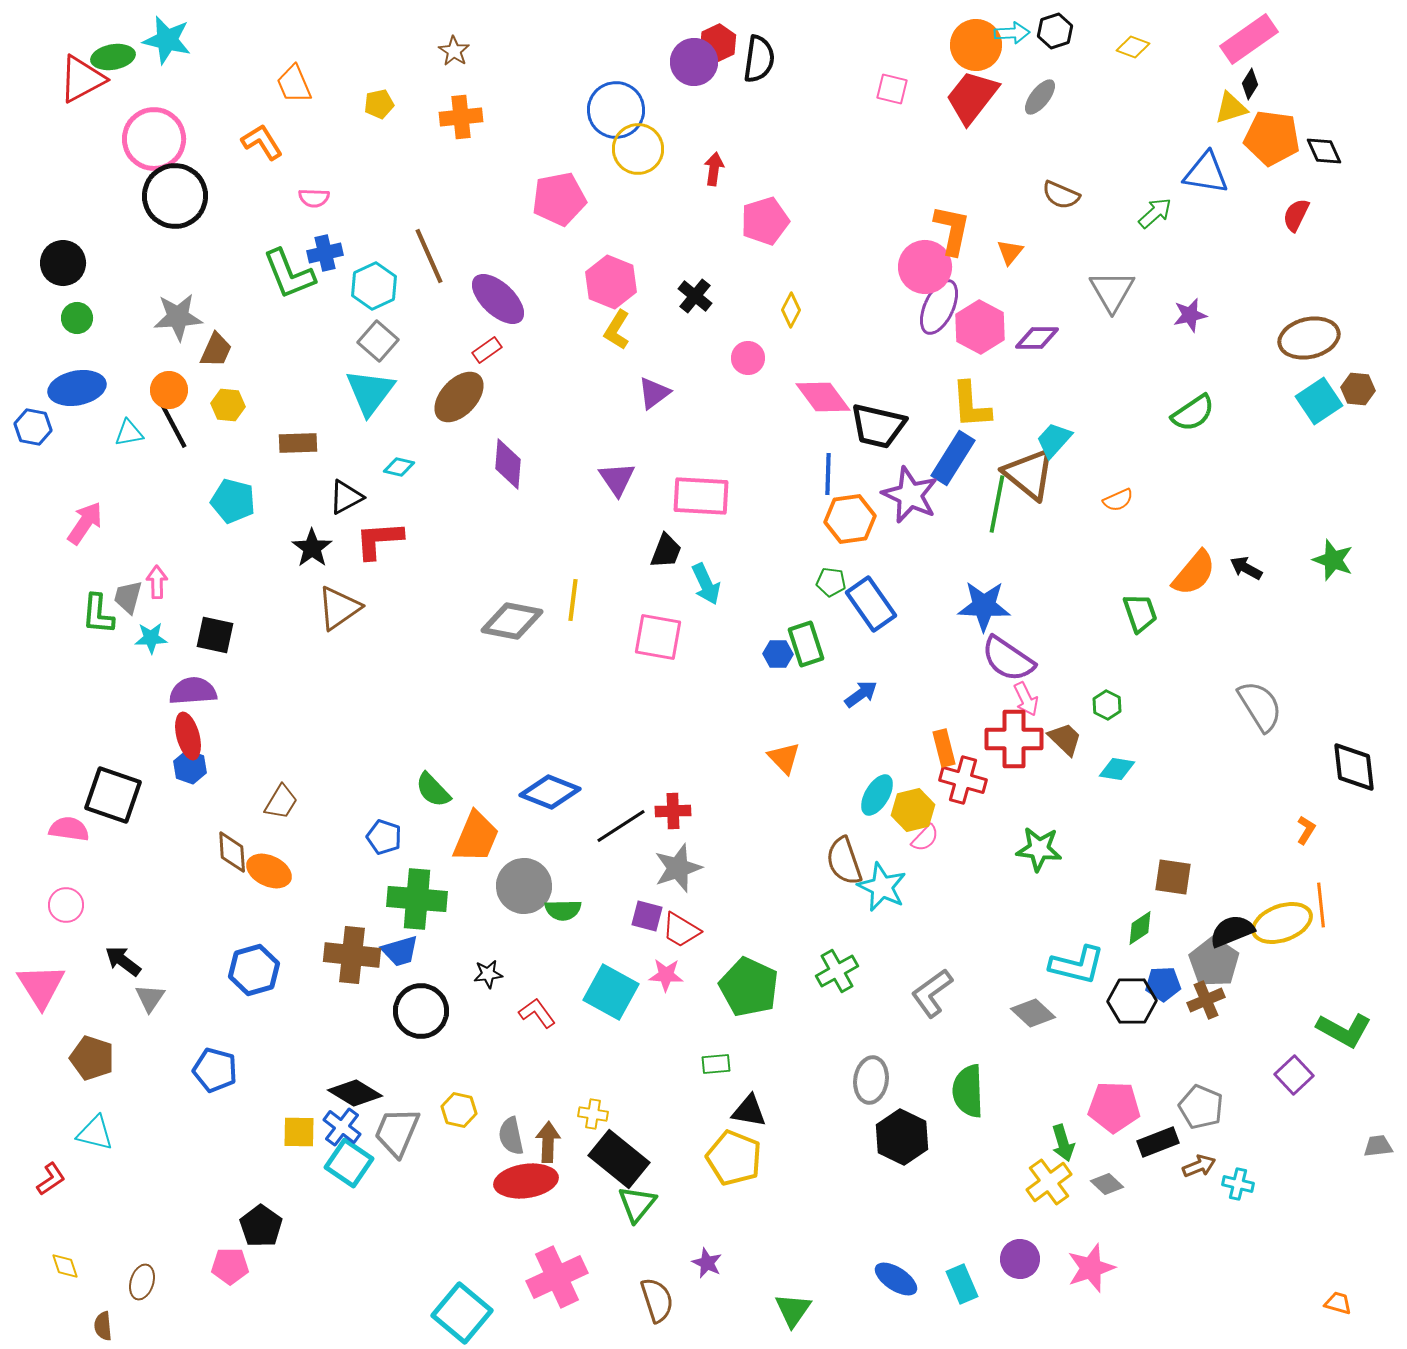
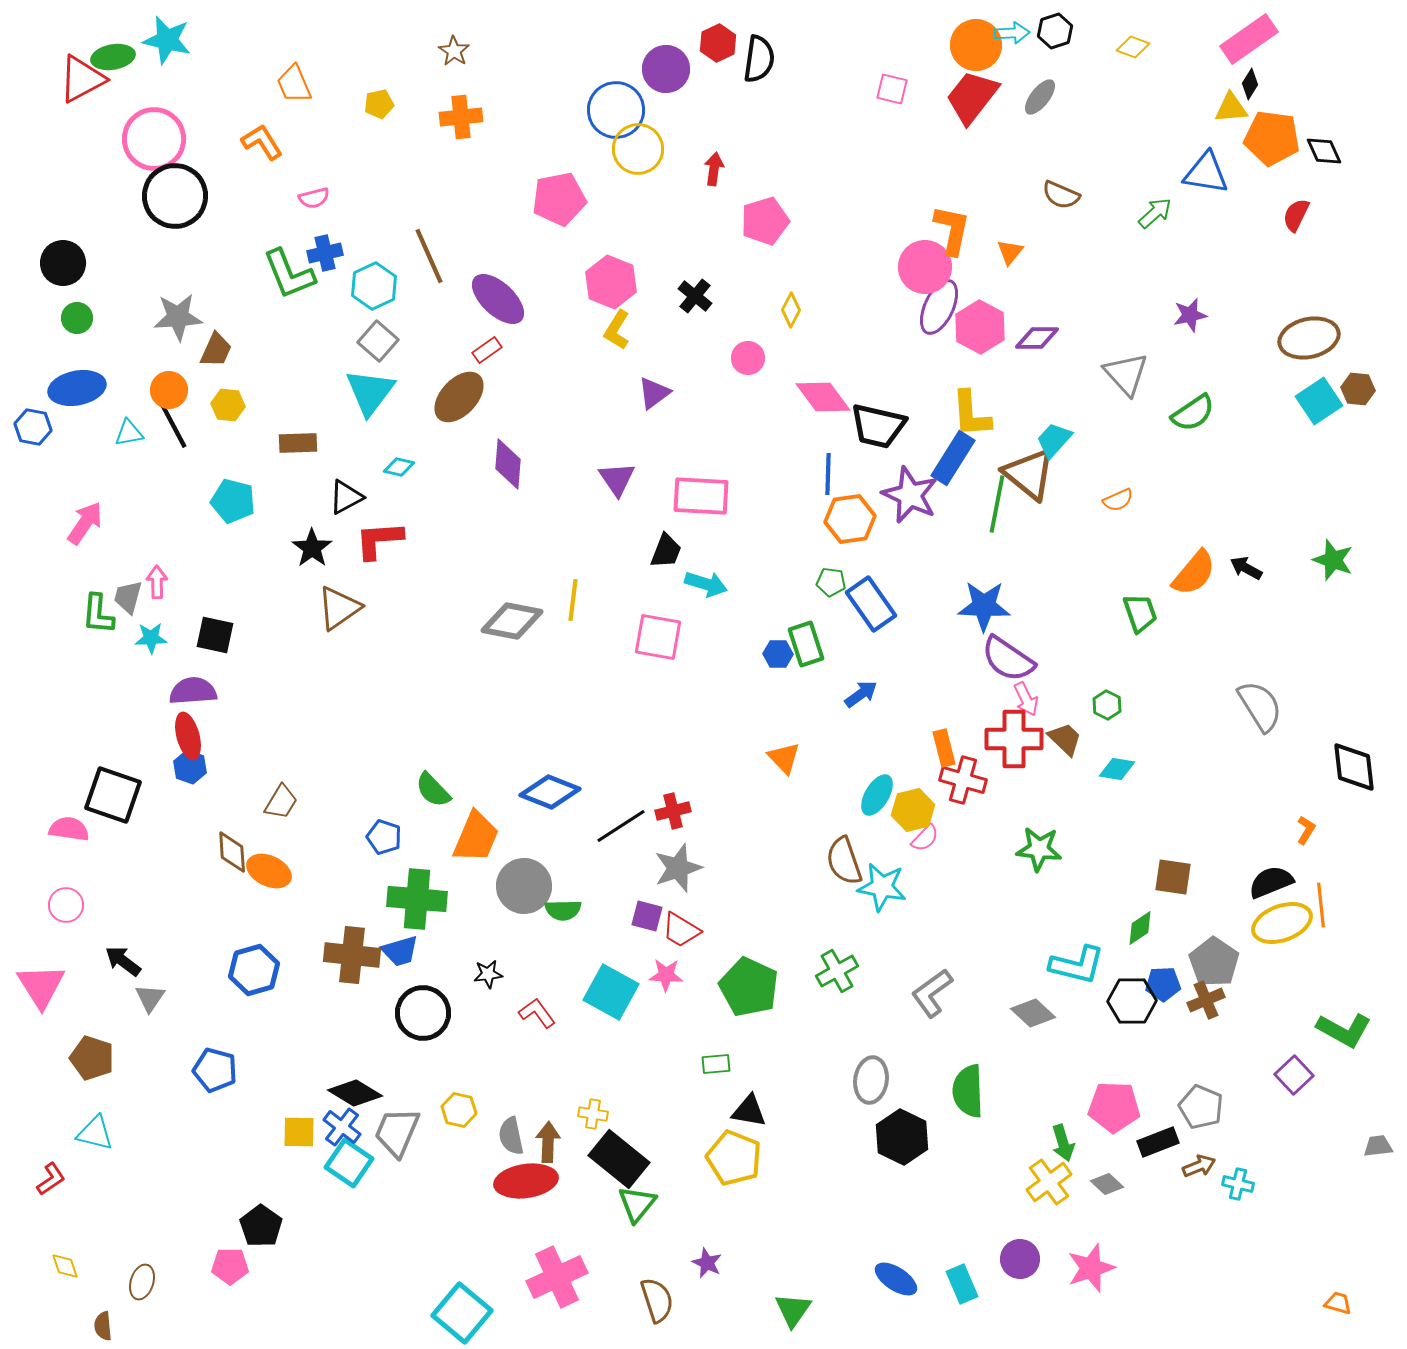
purple circle at (694, 62): moved 28 px left, 7 px down
yellow triangle at (1231, 108): rotated 12 degrees clockwise
pink semicircle at (314, 198): rotated 16 degrees counterclockwise
gray triangle at (1112, 291): moved 14 px right, 83 px down; rotated 12 degrees counterclockwise
yellow L-shape at (971, 405): moved 9 px down
cyan arrow at (706, 584): rotated 48 degrees counterclockwise
red cross at (673, 811): rotated 12 degrees counterclockwise
cyan star at (882, 887): rotated 15 degrees counterclockwise
black semicircle at (1232, 931): moved 39 px right, 49 px up
black circle at (421, 1011): moved 2 px right, 2 px down
